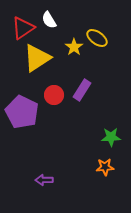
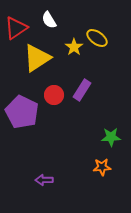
red triangle: moved 7 px left
orange star: moved 3 px left
